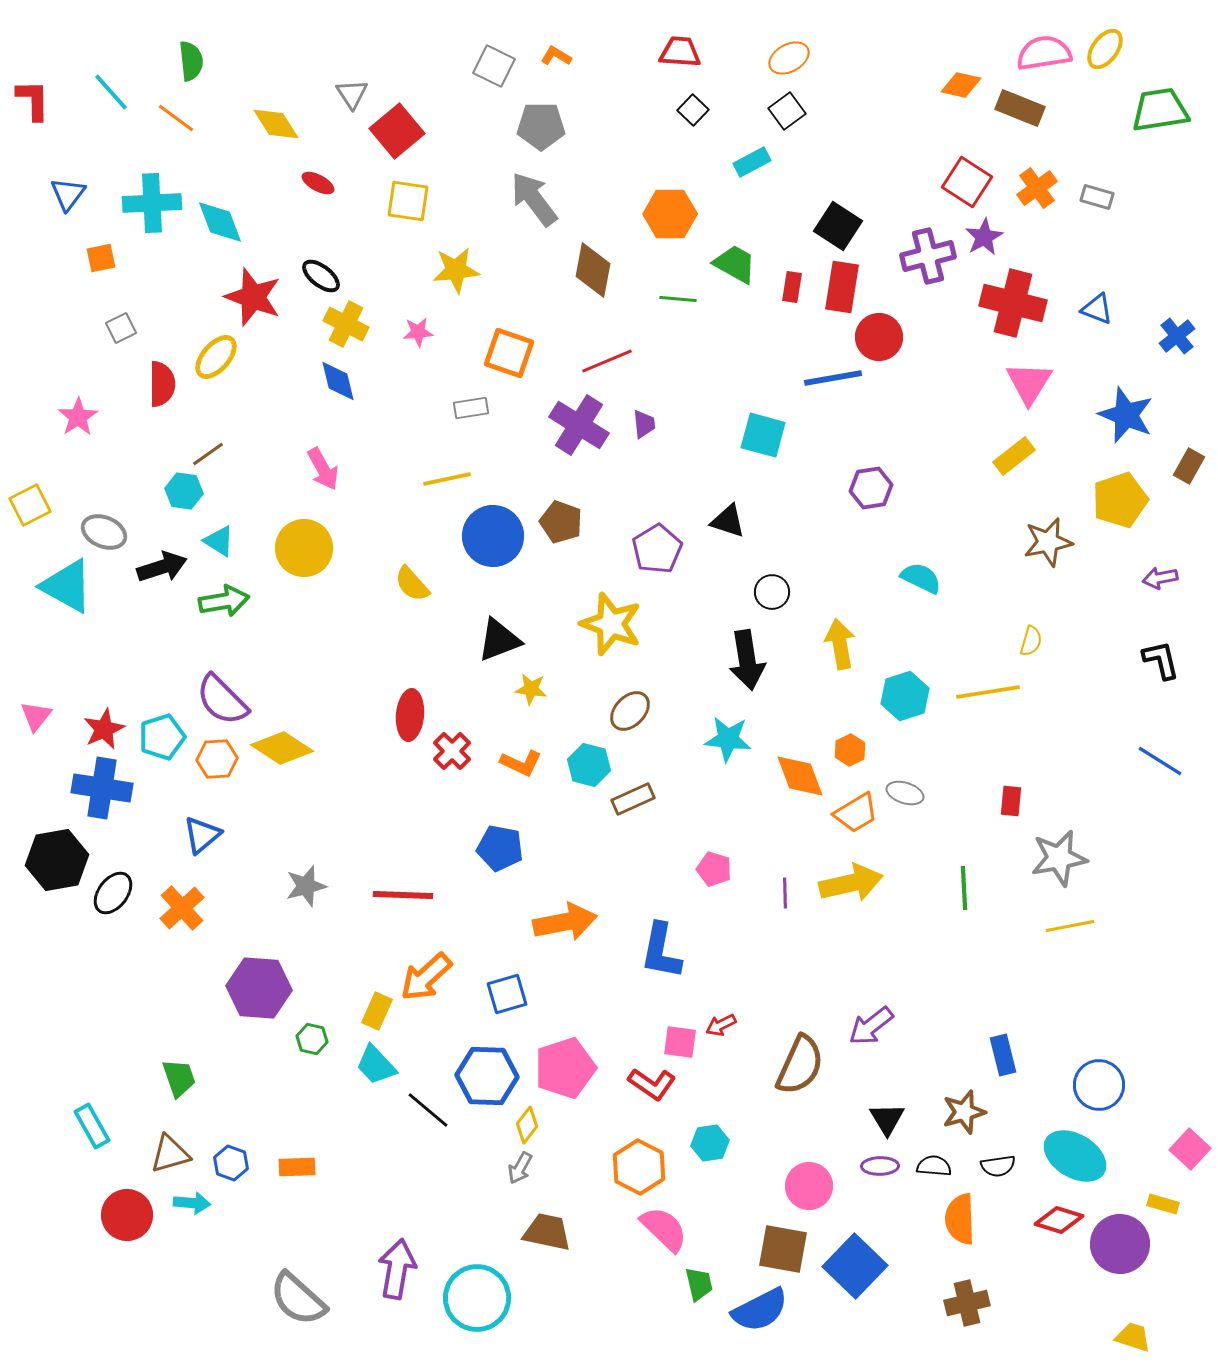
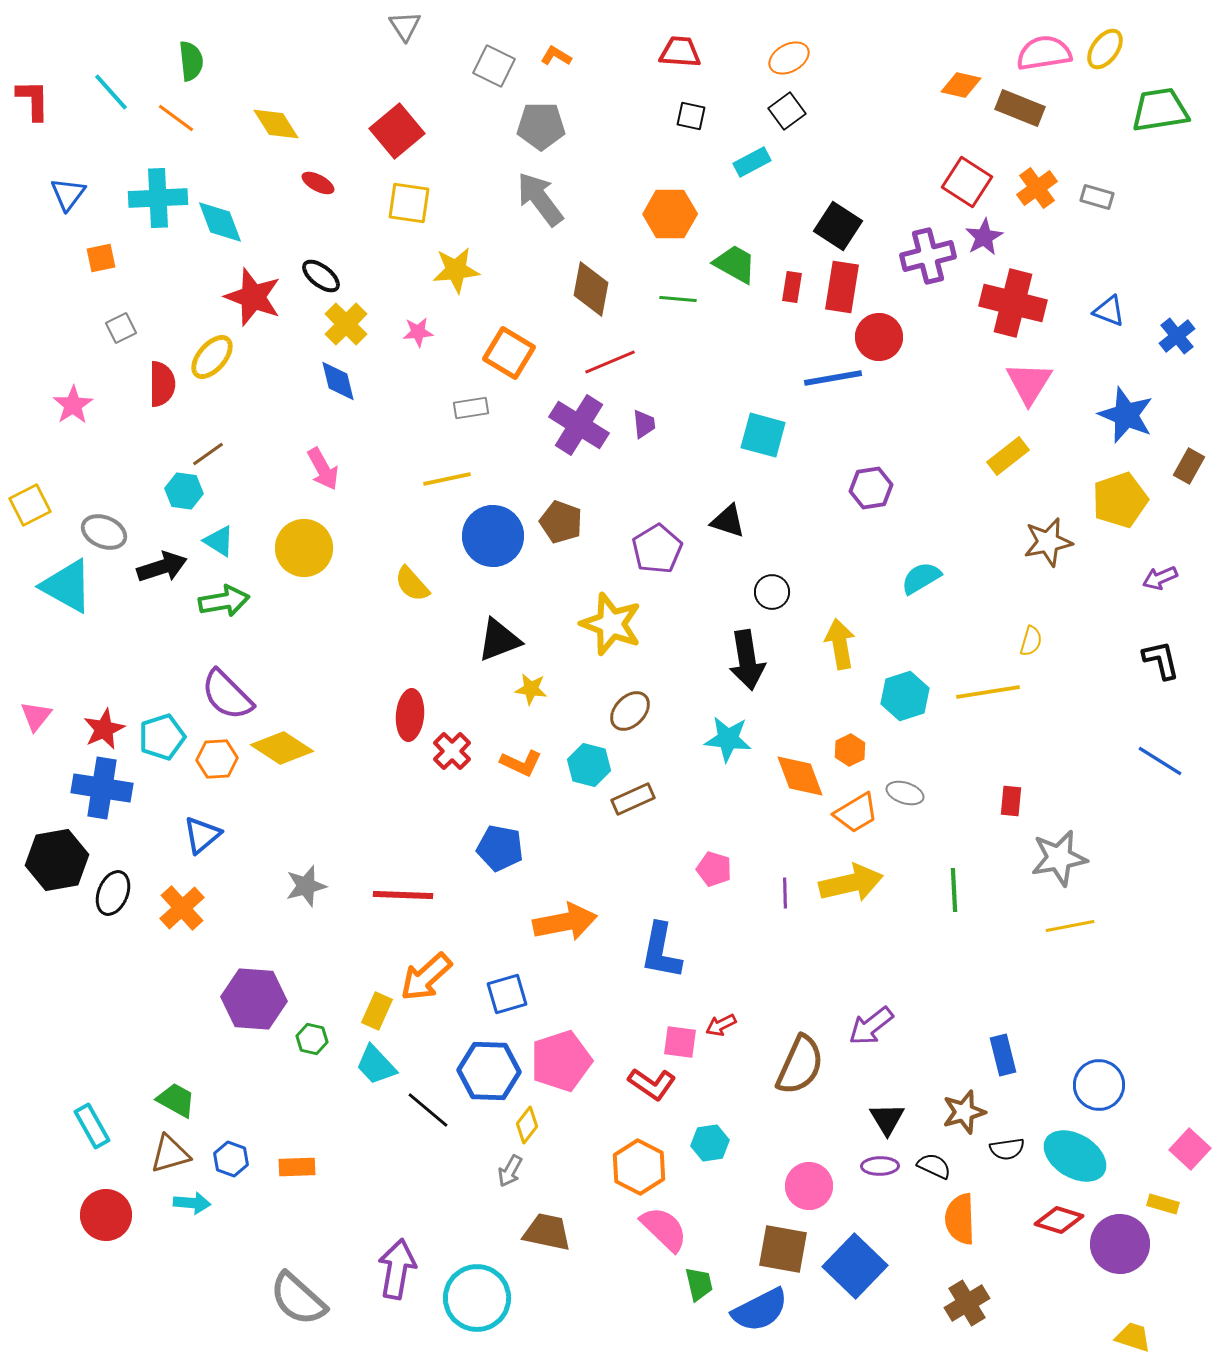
gray triangle at (352, 94): moved 53 px right, 68 px up
black square at (693, 110): moved 2 px left, 6 px down; rotated 32 degrees counterclockwise
gray arrow at (534, 199): moved 6 px right
yellow square at (408, 201): moved 1 px right, 2 px down
cyan cross at (152, 203): moved 6 px right, 5 px up
brown diamond at (593, 270): moved 2 px left, 19 px down
blue triangle at (1097, 309): moved 12 px right, 2 px down
yellow cross at (346, 324): rotated 18 degrees clockwise
orange square at (509, 353): rotated 12 degrees clockwise
yellow ellipse at (216, 357): moved 4 px left
red line at (607, 361): moved 3 px right, 1 px down
pink star at (78, 417): moved 5 px left, 12 px up
yellow rectangle at (1014, 456): moved 6 px left
cyan semicircle at (921, 578): rotated 57 degrees counterclockwise
purple arrow at (1160, 578): rotated 12 degrees counterclockwise
purple semicircle at (222, 700): moved 5 px right, 5 px up
green line at (964, 888): moved 10 px left, 2 px down
black ellipse at (113, 893): rotated 15 degrees counterclockwise
purple hexagon at (259, 988): moved 5 px left, 11 px down
pink pentagon at (565, 1068): moved 4 px left, 7 px up
blue hexagon at (487, 1076): moved 2 px right, 5 px up
green trapezoid at (179, 1078): moved 3 px left, 22 px down; rotated 42 degrees counterclockwise
blue hexagon at (231, 1163): moved 4 px up
black semicircle at (934, 1166): rotated 20 degrees clockwise
black semicircle at (998, 1166): moved 9 px right, 17 px up
gray arrow at (520, 1168): moved 10 px left, 3 px down
red circle at (127, 1215): moved 21 px left
brown cross at (967, 1303): rotated 18 degrees counterclockwise
